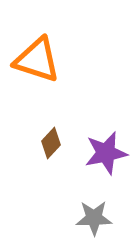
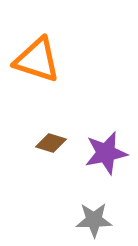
brown diamond: rotated 64 degrees clockwise
gray star: moved 2 px down
